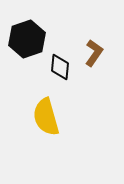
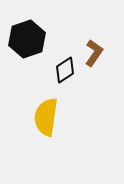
black diamond: moved 5 px right, 3 px down; rotated 52 degrees clockwise
yellow semicircle: rotated 24 degrees clockwise
